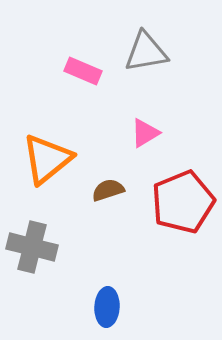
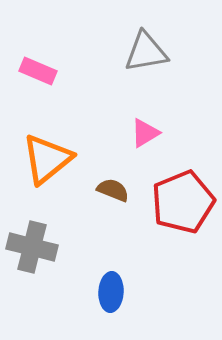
pink rectangle: moved 45 px left
brown semicircle: moved 5 px right; rotated 40 degrees clockwise
blue ellipse: moved 4 px right, 15 px up
